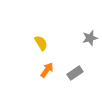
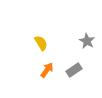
gray star: moved 3 px left, 3 px down; rotated 28 degrees counterclockwise
gray rectangle: moved 1 px left, 3 px up
